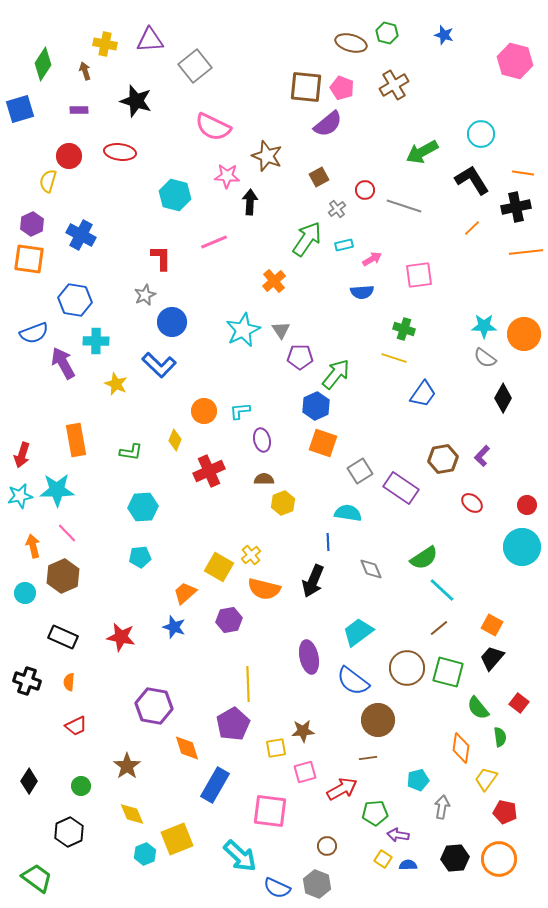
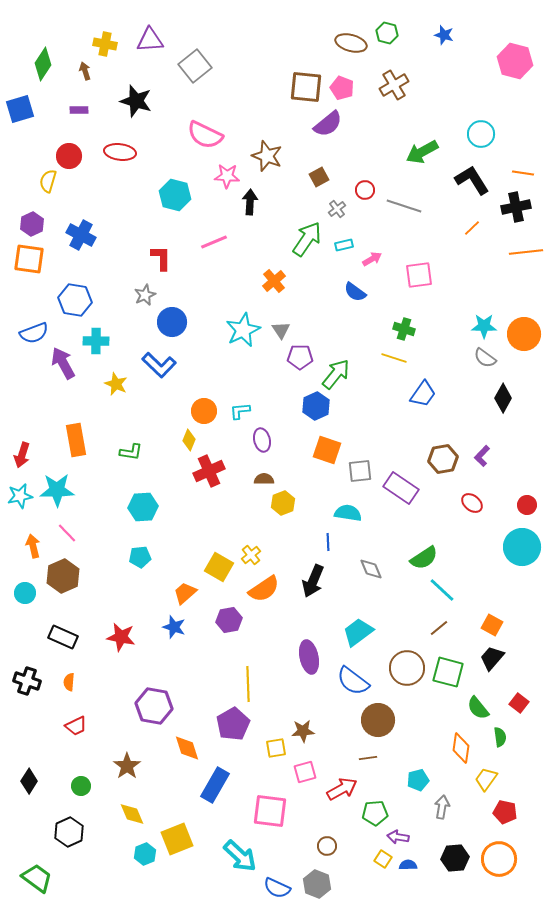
pink semicircle at (213, 127): moved 8 px left, 8 px down
blue semicircle at (362, 292): moved 7 px left; rotated 40 degrees clockwise
yellow diamond at (175, 440): moved 14 px right
orange square at (323, 443): moved 4 px right, 7 px down
gray square at (360, 471): rotated 25 degrees clockwise
orange semicircle at (264, 589): rotated 48 degrees counterclockwise
purple arrow at (398, 835): moved 2 px down
